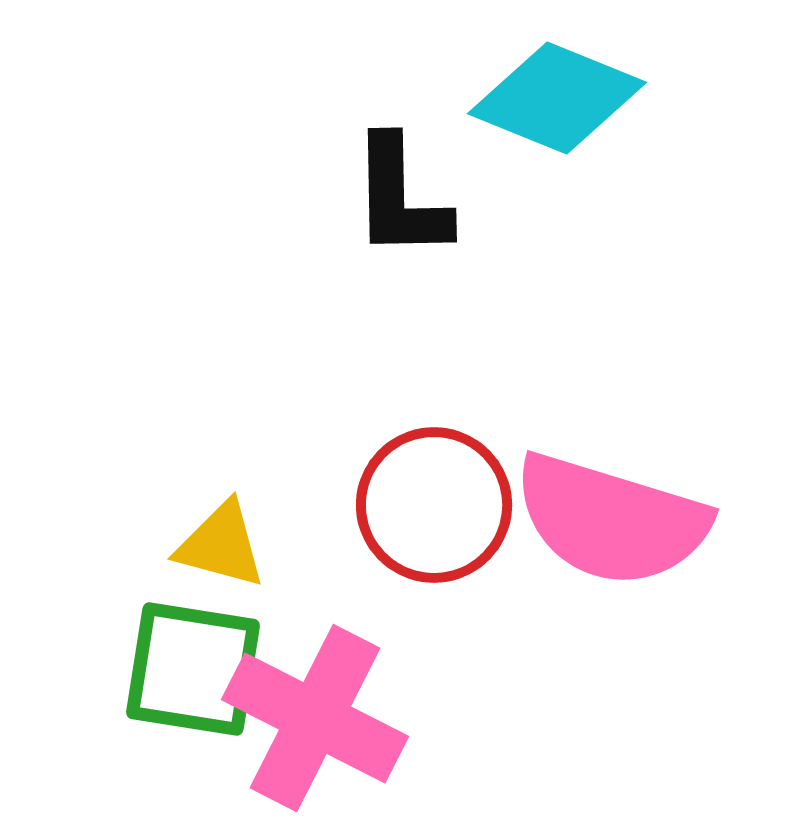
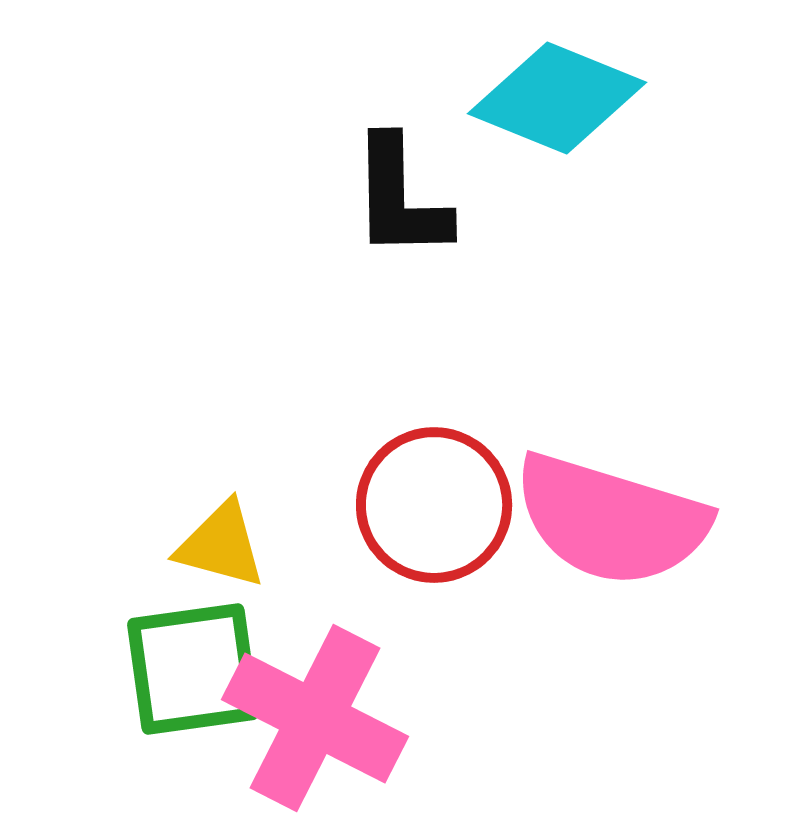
green square: rotated 17 degrees counterclockwise
